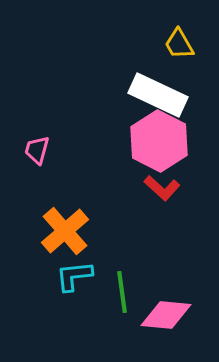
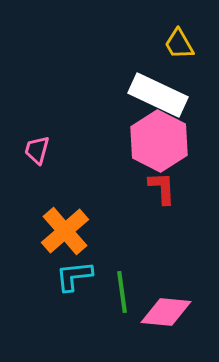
red L-shape: rotated 135 degrees counterclockwise
pink diamond: moved 3 px up
